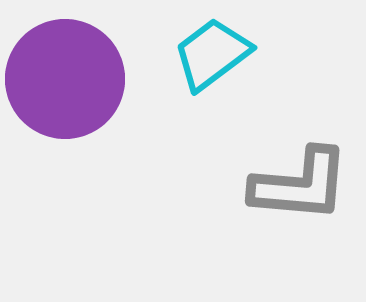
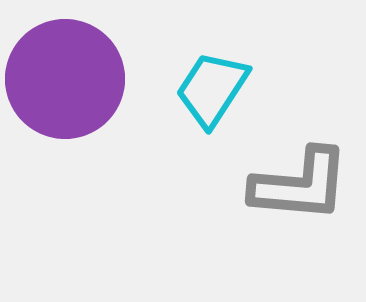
cyan trapezoid: moved 35 px down; rotated 20 degrees counterclockwise
